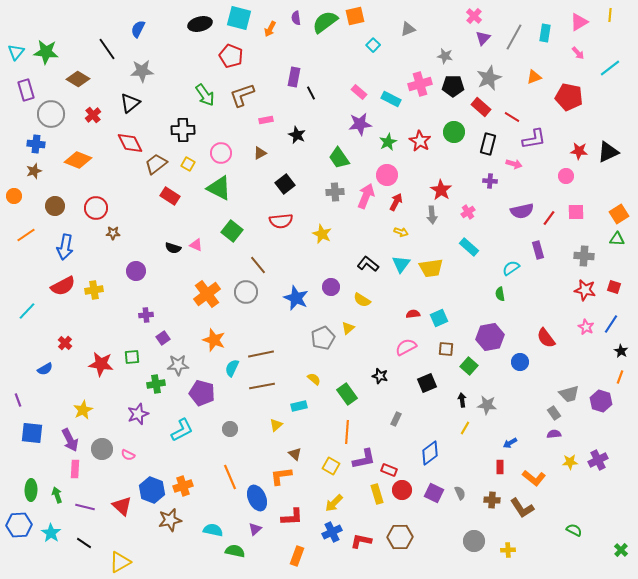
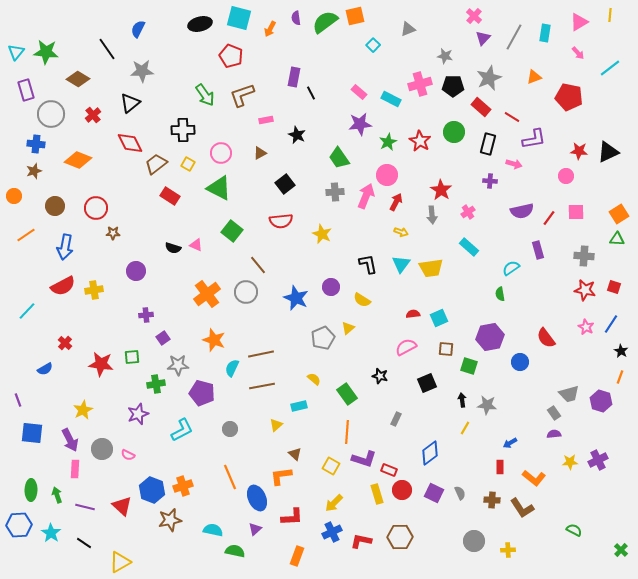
black L-shape at (368, 264): rotated 40 degrees clockwise
green square at (469, 366): rotated 24 degrees counterclockwise
purple L-shape at (364, 459): rotated 30 degrees clockwise
